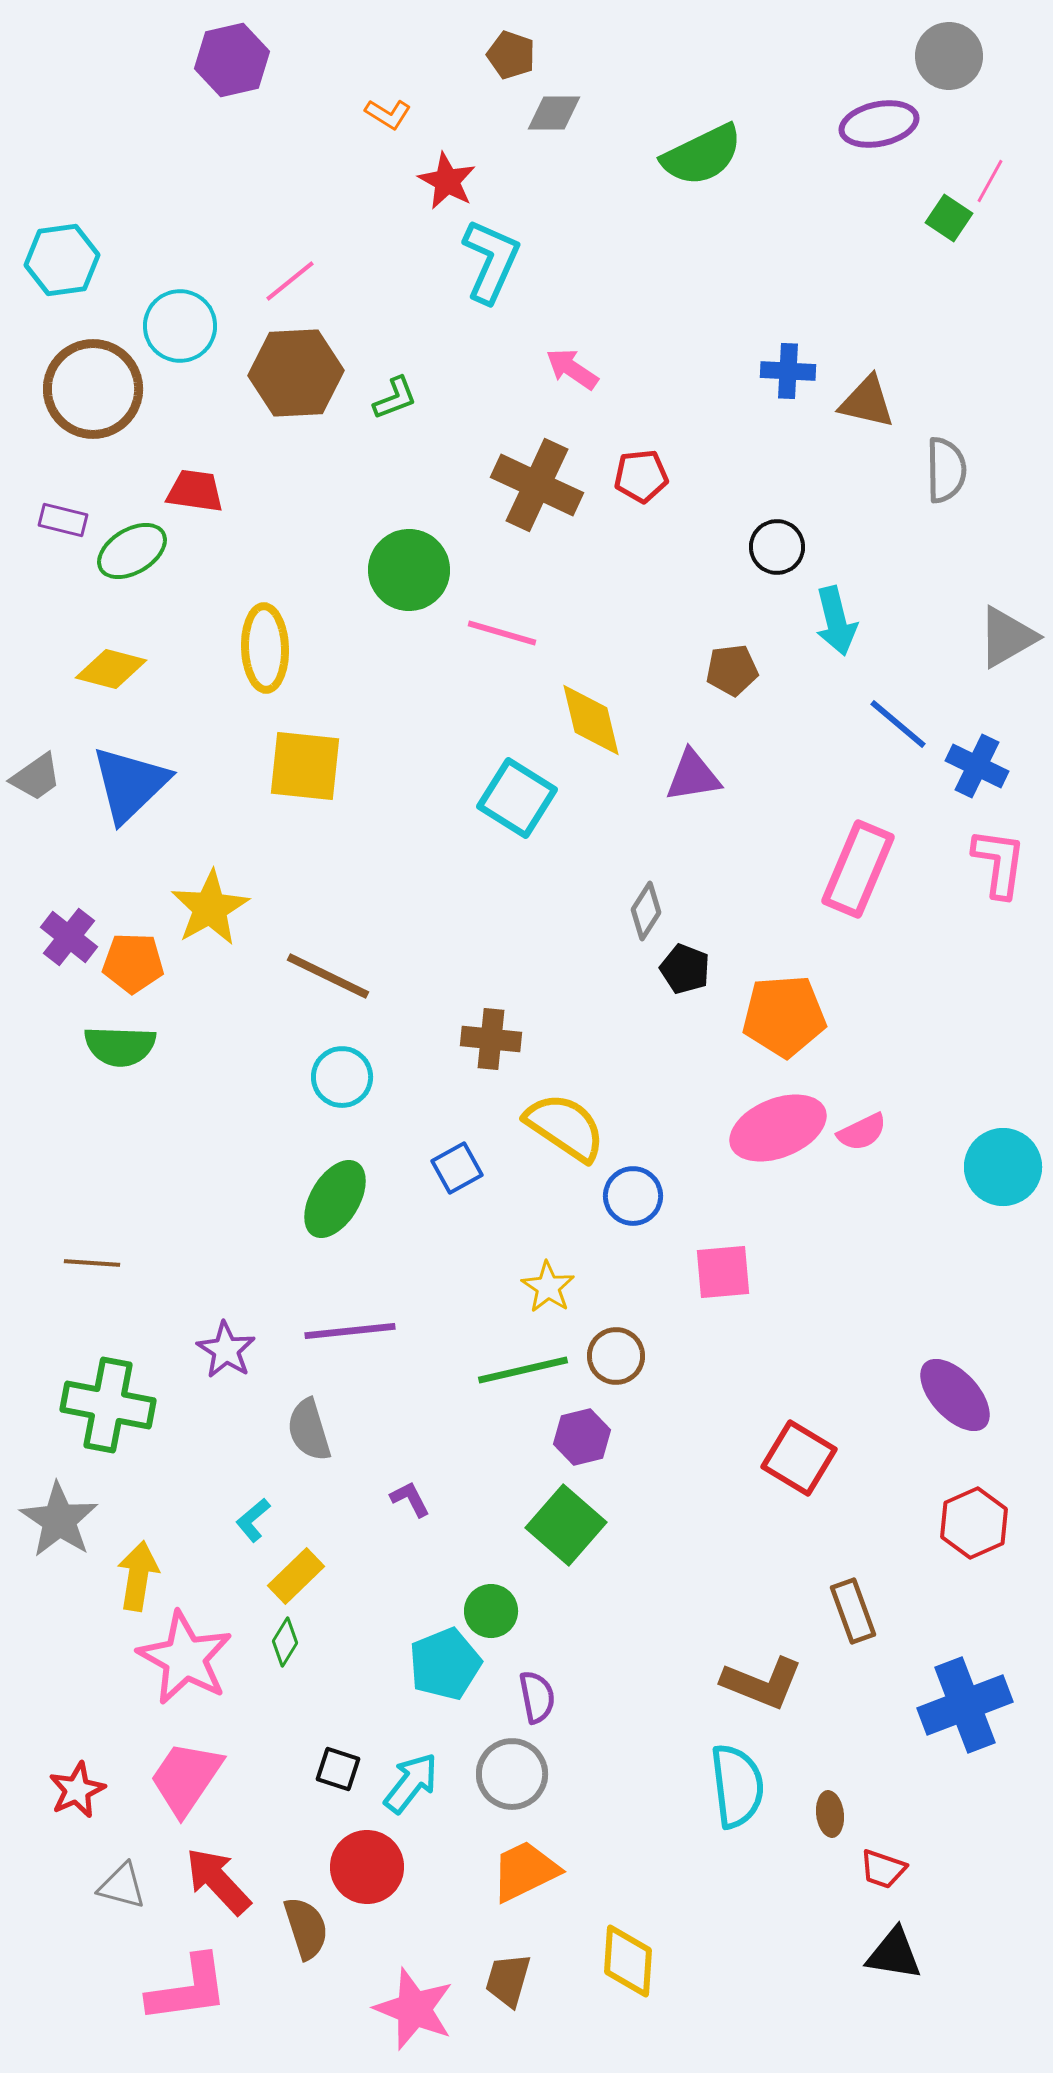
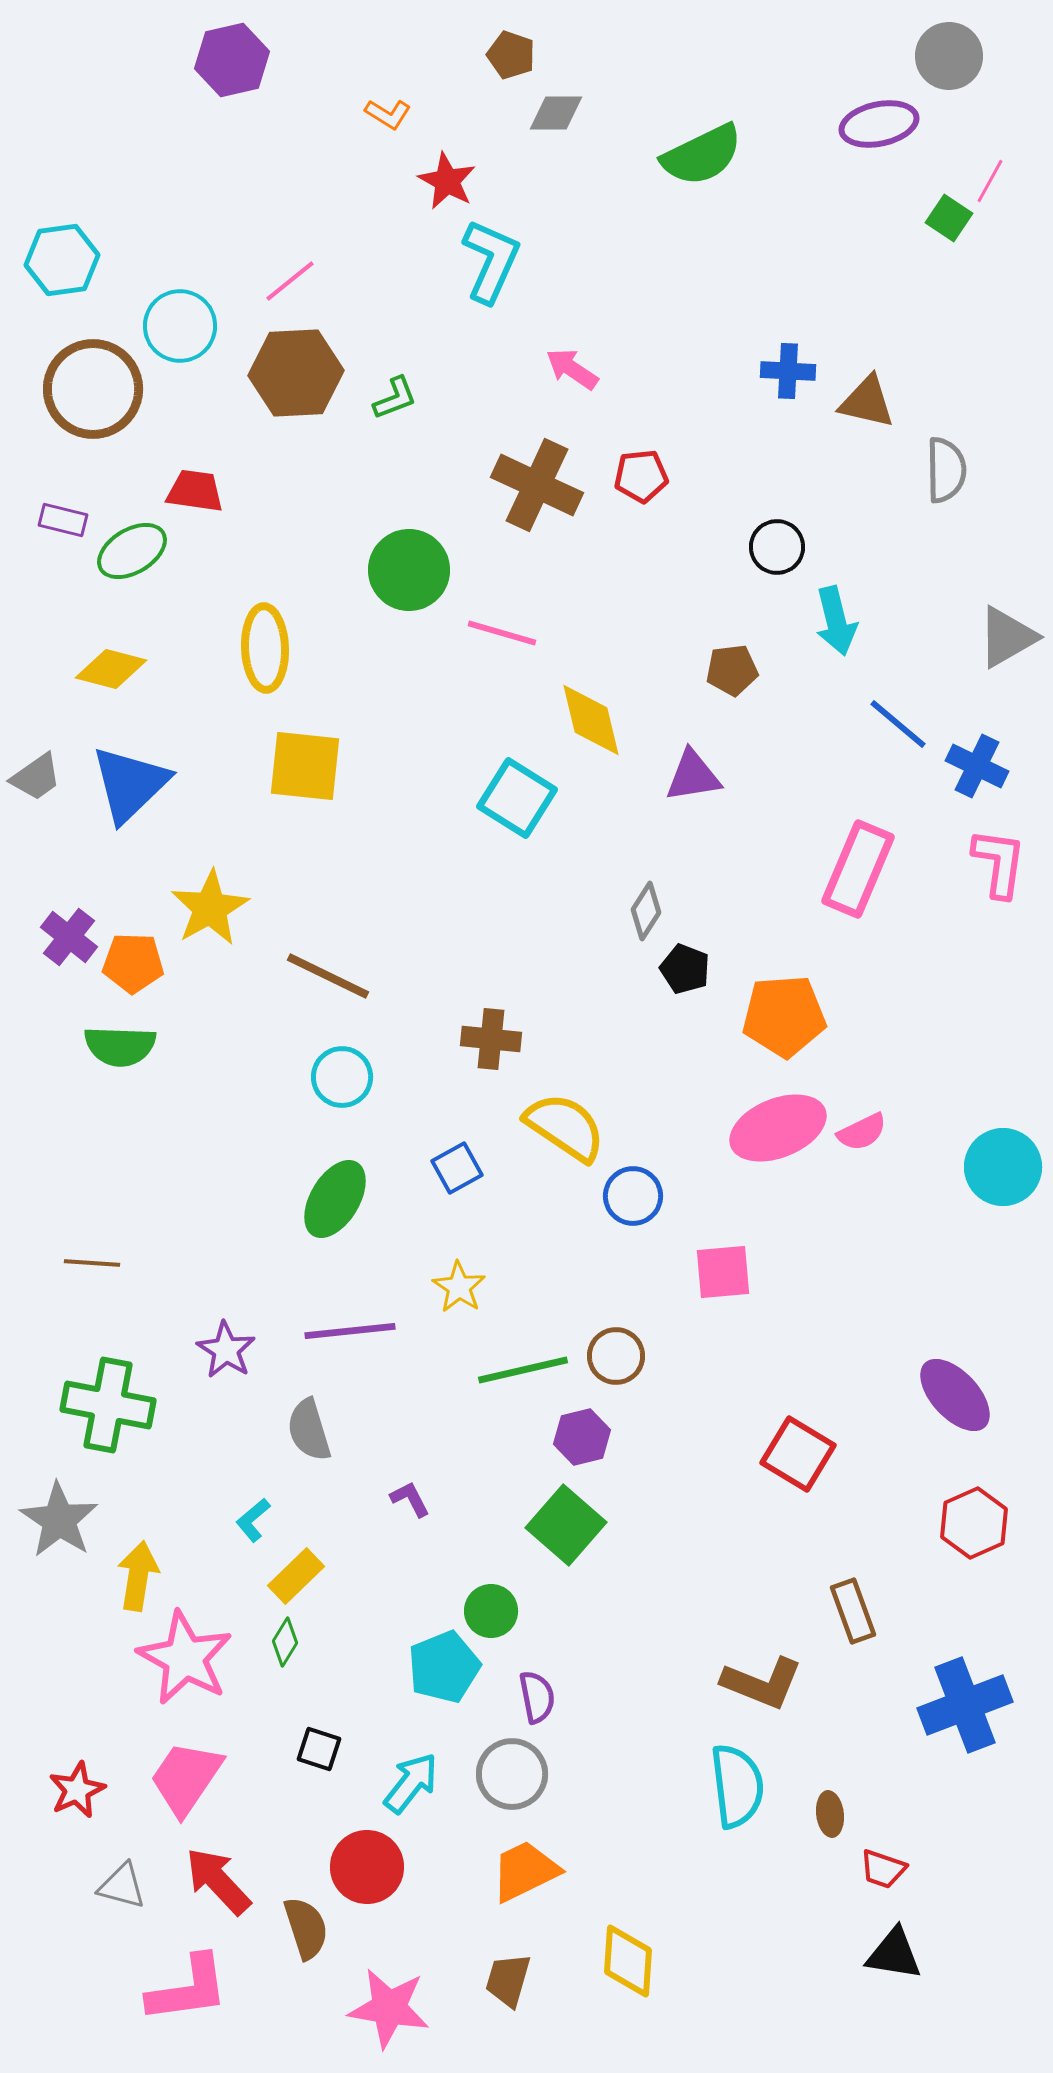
gray diamond at (554, 113): moved 2 px right
yellow star at (548, 1287): moved 89 px left
red square at (799, 1458): moved 1 px left, 4 px up
cyan pentagon at (445, 1664): moved 1 px left, 3 px down
black square at (338, 1769): moved 19 px left, 20 px up
pink star at (414, 2009): moved 25 px left, 1 px up; rotated 12 degrees counterclockwise
